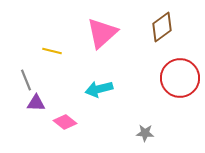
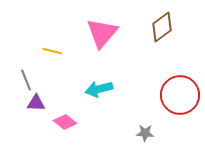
pink triangle: rotated 8 degrees counterclockwise
red circle: moved 17 px down
